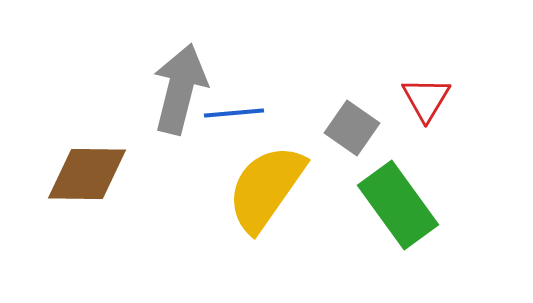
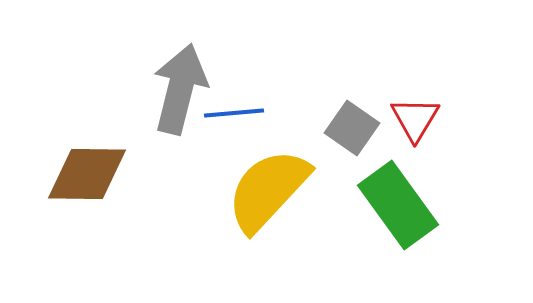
red triangle: moved 11 px left, 20 px down
yellow semicircle: moved 2 px right, 2 px down; rotated 8 degrees clockwise
